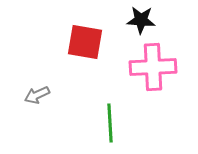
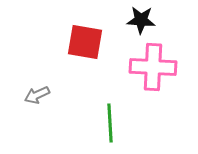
pink cross: rotated 6 degrees clockwise
